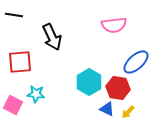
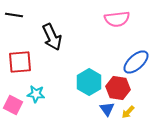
pink semicircle: moved 3 px right, 6 px up
blue triangle: rotated 28 degrees clockwise
